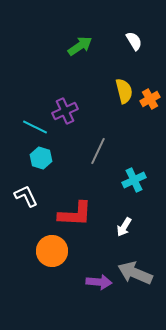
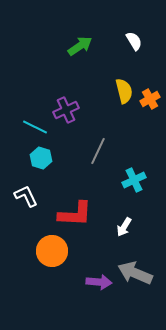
purple cross: moved 1 px right, 1 px up
